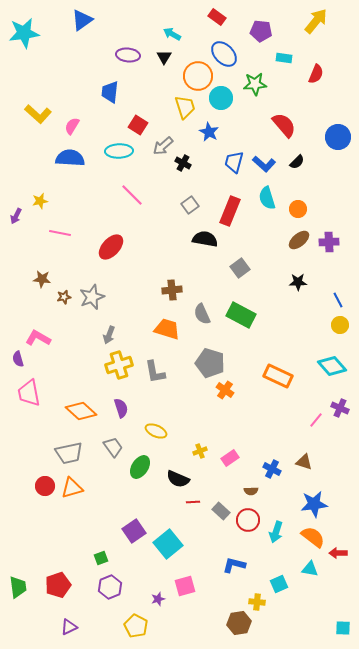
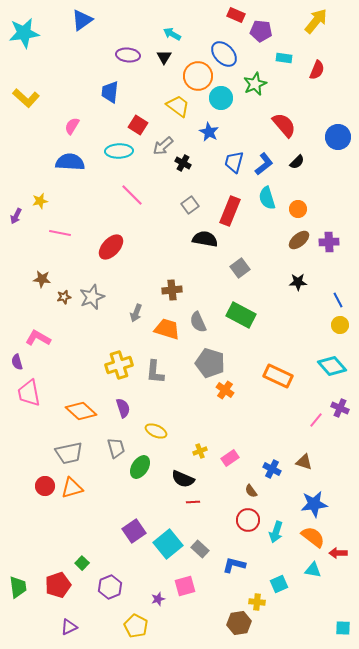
red rectangle at (217, 17): moved 19 px right, 2 px up; rotated 12 degrees counterclockwise
red semicircle at (316, 74): moved 1 px right, 4 px up
green star at (255, 84): rotated 20 degrees counterclockwise
yellow trapezoid at (185, 107): moved 7 px left, 1 px up; rotated 35 degrees counterclockwise
yellow L-shape at (38, 114): moved 12 px left, 16 px up
blue semicircle at (70, 158): moved 4 px down
blue L-shape at (264, 164): rotated 80 degrees counterclockwise
gray semicircle at (202, 314): moved 4 px left, 8 px down
gray arrow at (109, 335): moved 27 px right, 22 px up
purple semicircle at (18, 359): moved 1 px left, 3 px down
gray L-shape at (155, 372): rotated 15 degrees clockwise
purple semicircle at (121, 408): moved 2 px right
gray trapezoid at (113, 447): moved 3 px right, 1 px down; rotated 20 degrees clockwise
black semicircle at (178, 479): moved 5 px right
brown semicircle at (251, 491): rotated 56 degrees clockwise
gray rectangle at (221, 511): moved 21 px left, 38 px down
green square at (101, 558): moved 19 px left, 5 px down; rotated 24 degrees counterclockwise
cyan triangle at (310, 569): moved 3 px right, 1 px down
